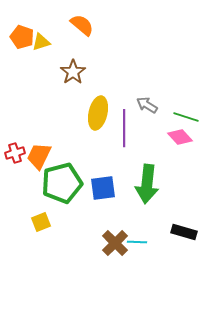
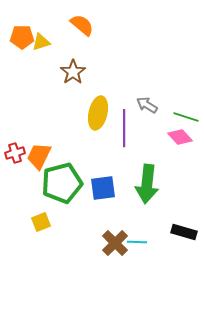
orange pentagon: rotated 20 degrees counterclockwise
